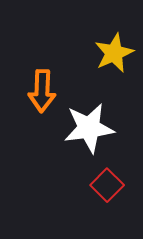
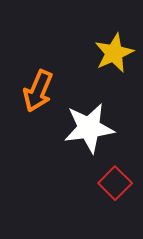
orange arrow: moved 4 px left; rotated 21 degrees clockwise
red square: moved 8 px right, 2 px up
